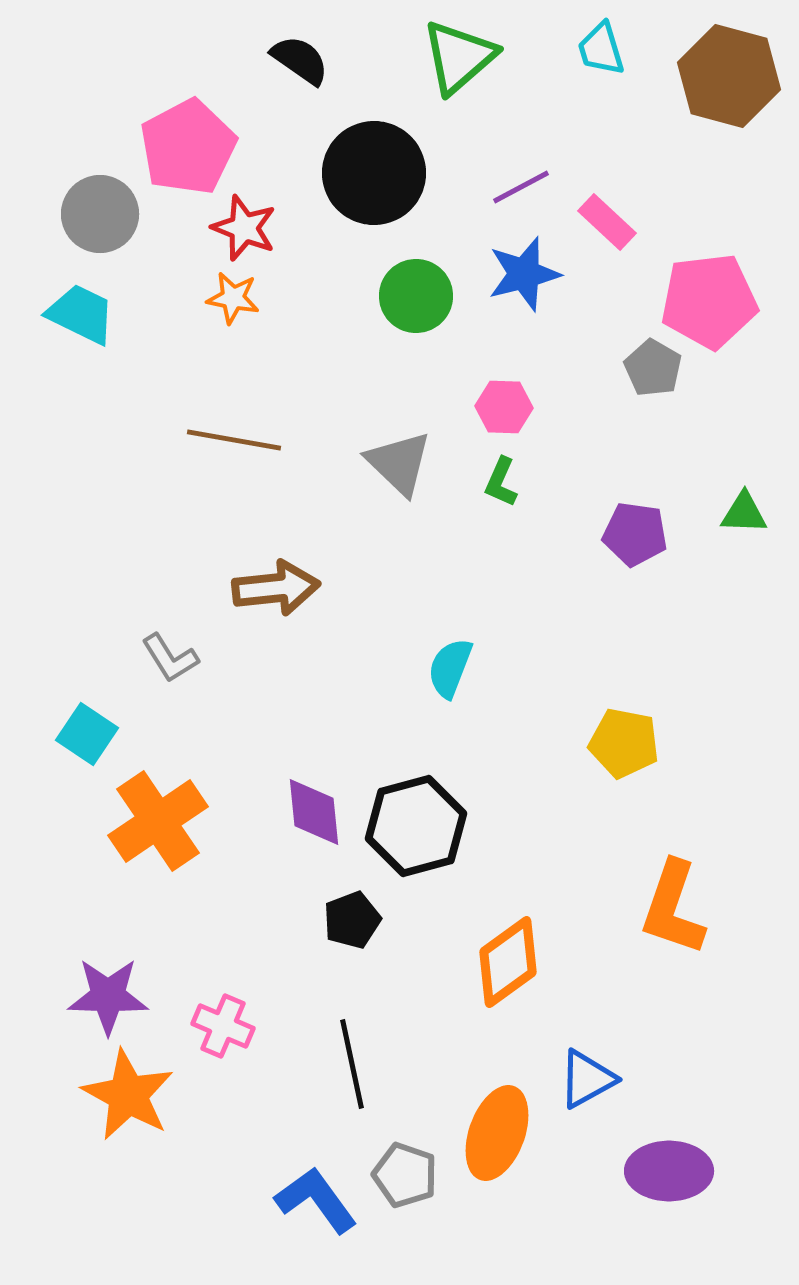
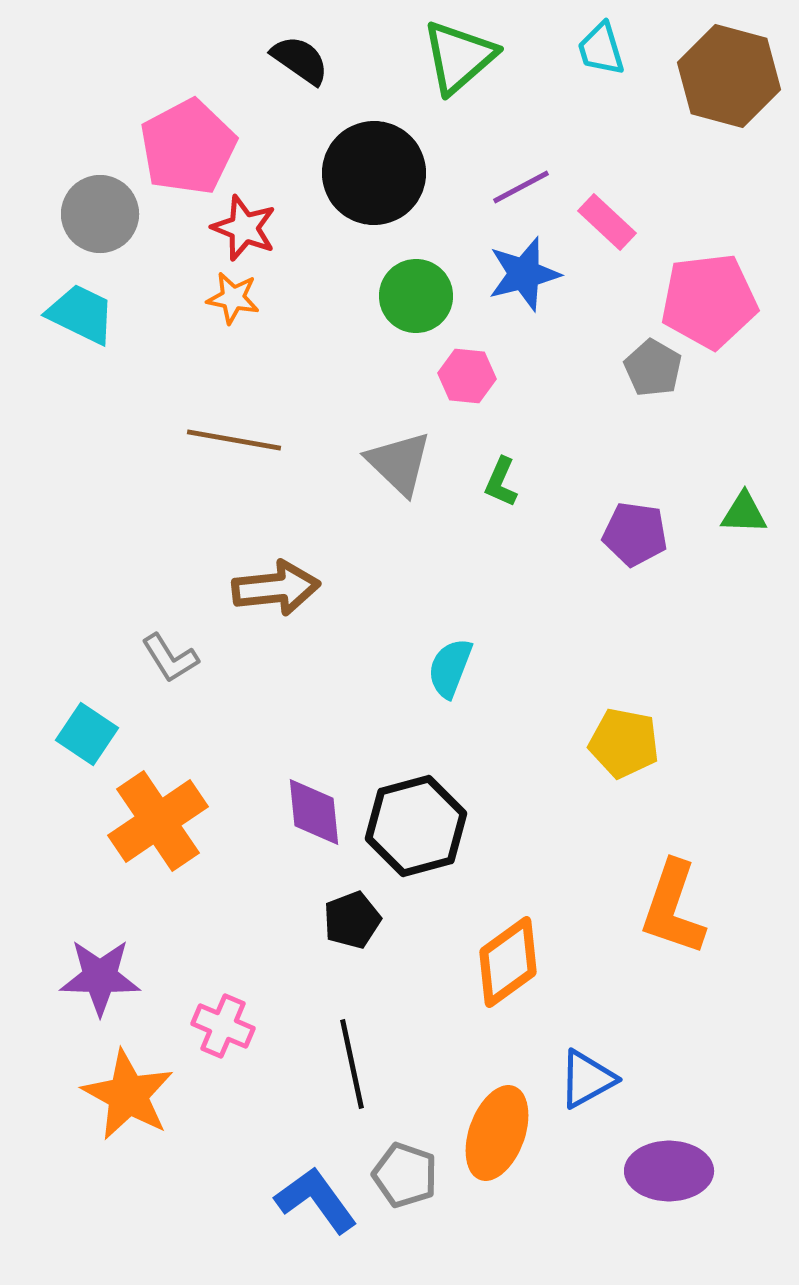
pink hexagon at (504, 407): moved 37 px left, 31 px up; rotated 4 degrees clockwise
purple star at (108, 996): moved 8 px left, 19 px up
